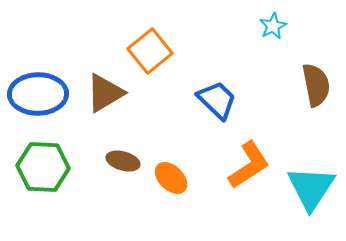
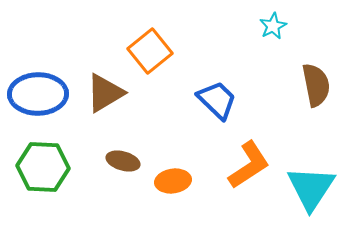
orange ellipse: moved 2 px right, 3 px down; rotated 52 degrees counterclockwise
